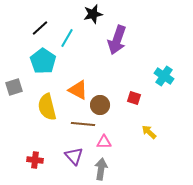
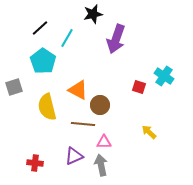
purple arrow: moved 1 px left, 1 px up
red square: moved 5 px right, 11 px up
purple triangle: rotated 48 degrees clockwise
red cross: moved 3 px down
gray arrow: moved 4 px up; rotated 20 degrees counterclockwise
